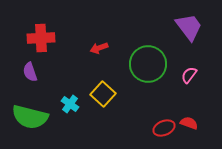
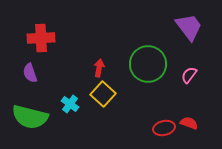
red arrow: moved 20 px down; rotated 120 degrees clockwise
purple semicircle: moved 1 px down
red ellipse: rotated 10 degrees clockwise
